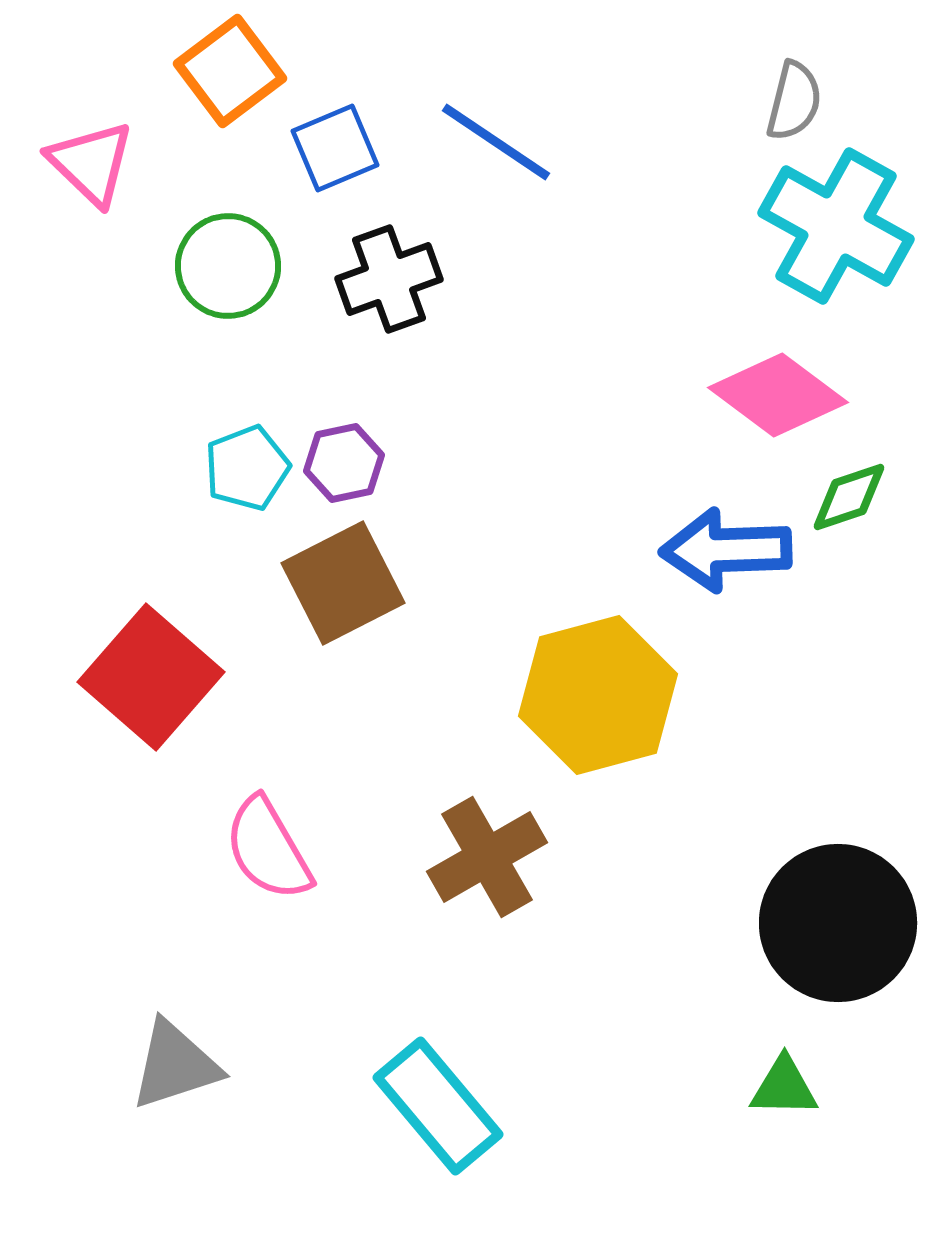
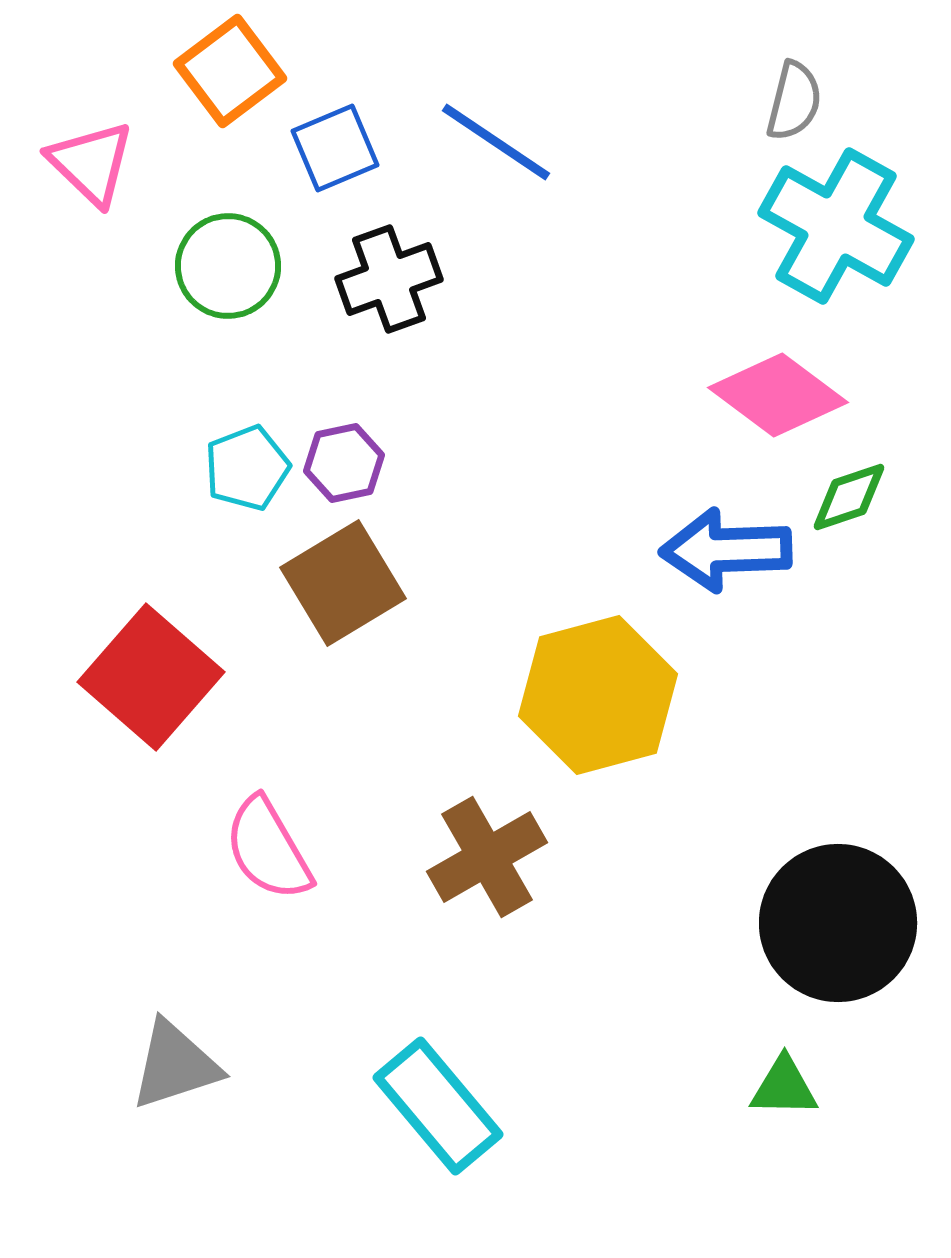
brown square: rotated 4 degrees counterclockwise
